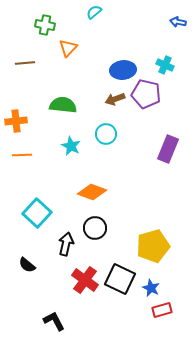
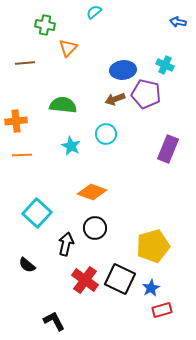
blue star: rotated 18 degrees clockwise
